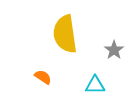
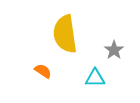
orange semicircle: moved 6 px up
cyan triangle: moved 7 px up
